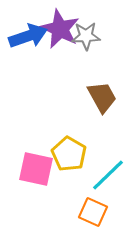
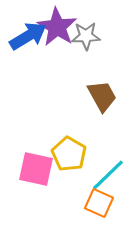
purple star: moved 3 px left, 2 px up; rotated 6 degrees clockwise
blue arrow: rotated 12 degrees counterclockwise
brown trapezoid: moved 1 px up
orange square: moved 6 px right, 9 px up
